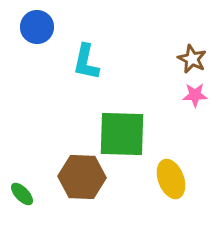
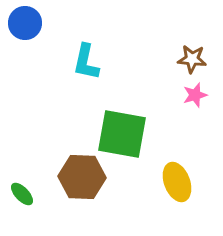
blue circle: moved 12 px left, 4 px up
brown star: rotated 20 degrees counterclockwise
pink star: rotated 15 degrees counterclockwise
green square: rotated 8 degrees clockwise
yellow ellipse: moved 6 px right, 3 px down
